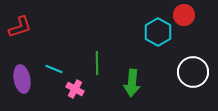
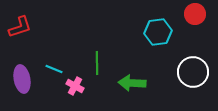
red circle: moved 11 px right, 1 px up
cyan hexagon: rotated 24 degrees clockwise
green arrow: rotated 88 degrees clockwise
pink cross: moved 3 px up
